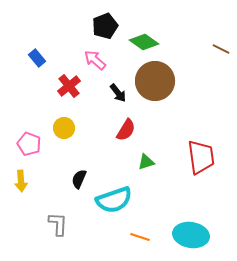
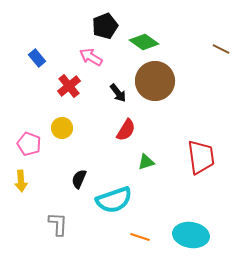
pink arrow: moved 4 px left, 3 px up; rotated 10 degrees counterclockwise
yellow circle: moved 2 px left
